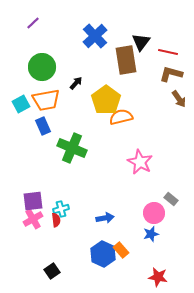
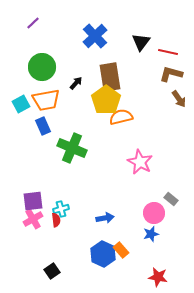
brown rectangle: moved 16 px left, 17 px down
